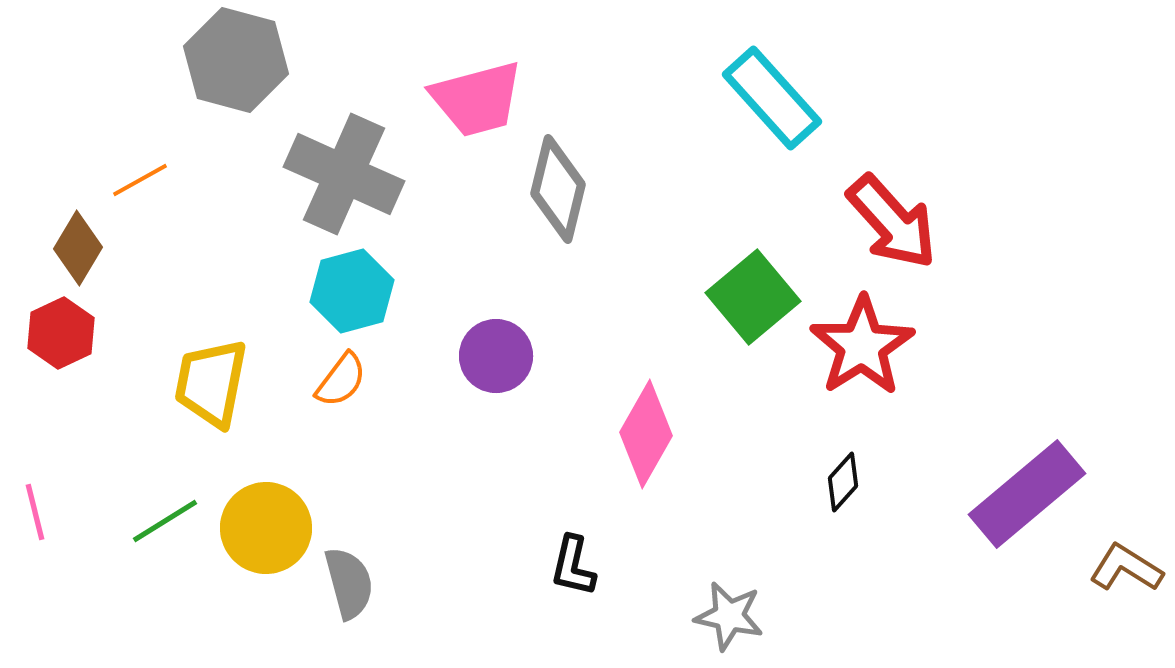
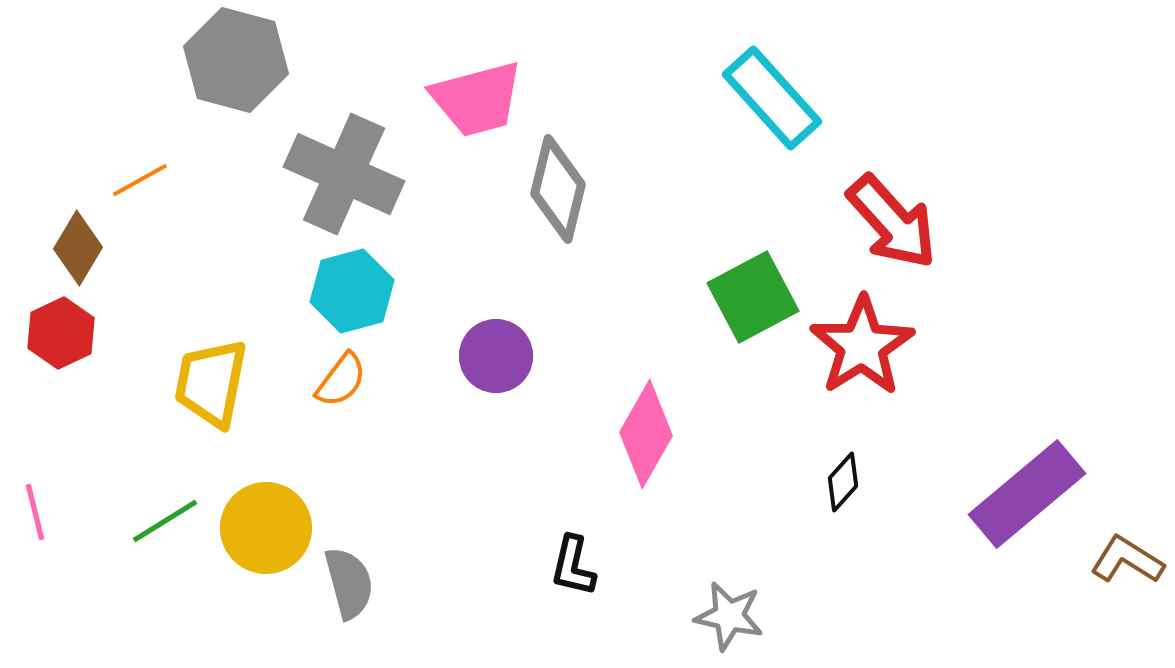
green square: rotated 12 degrees clockwise
brown L-shape: moved 1 px right, 8 px up
